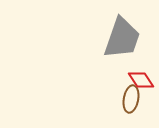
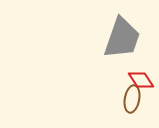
brown ellipse: moved 1 px right
